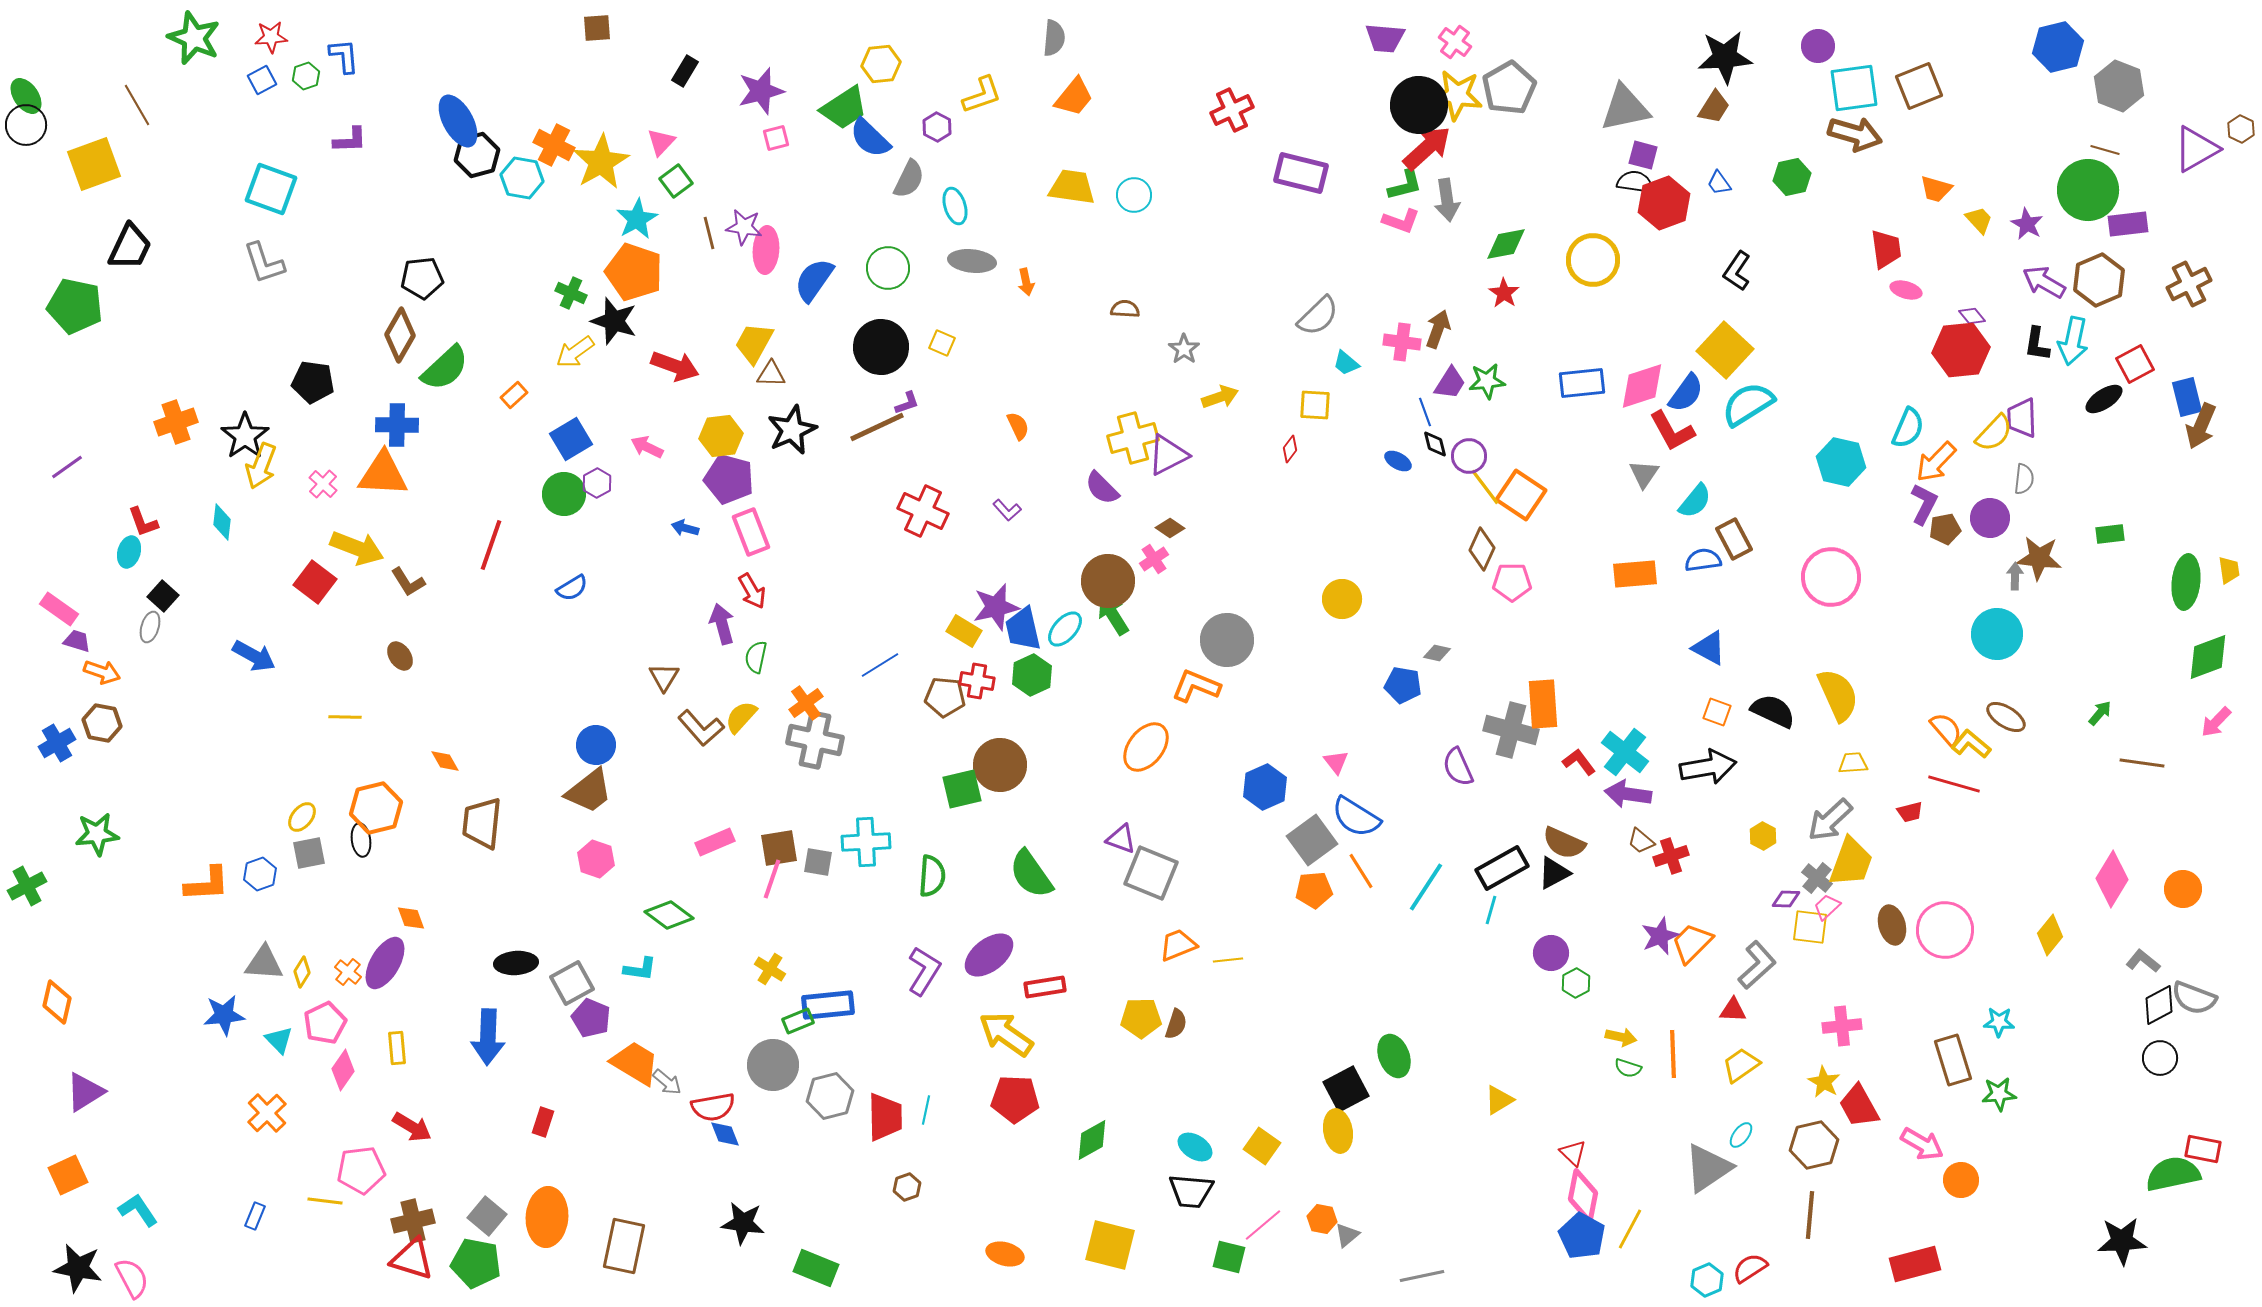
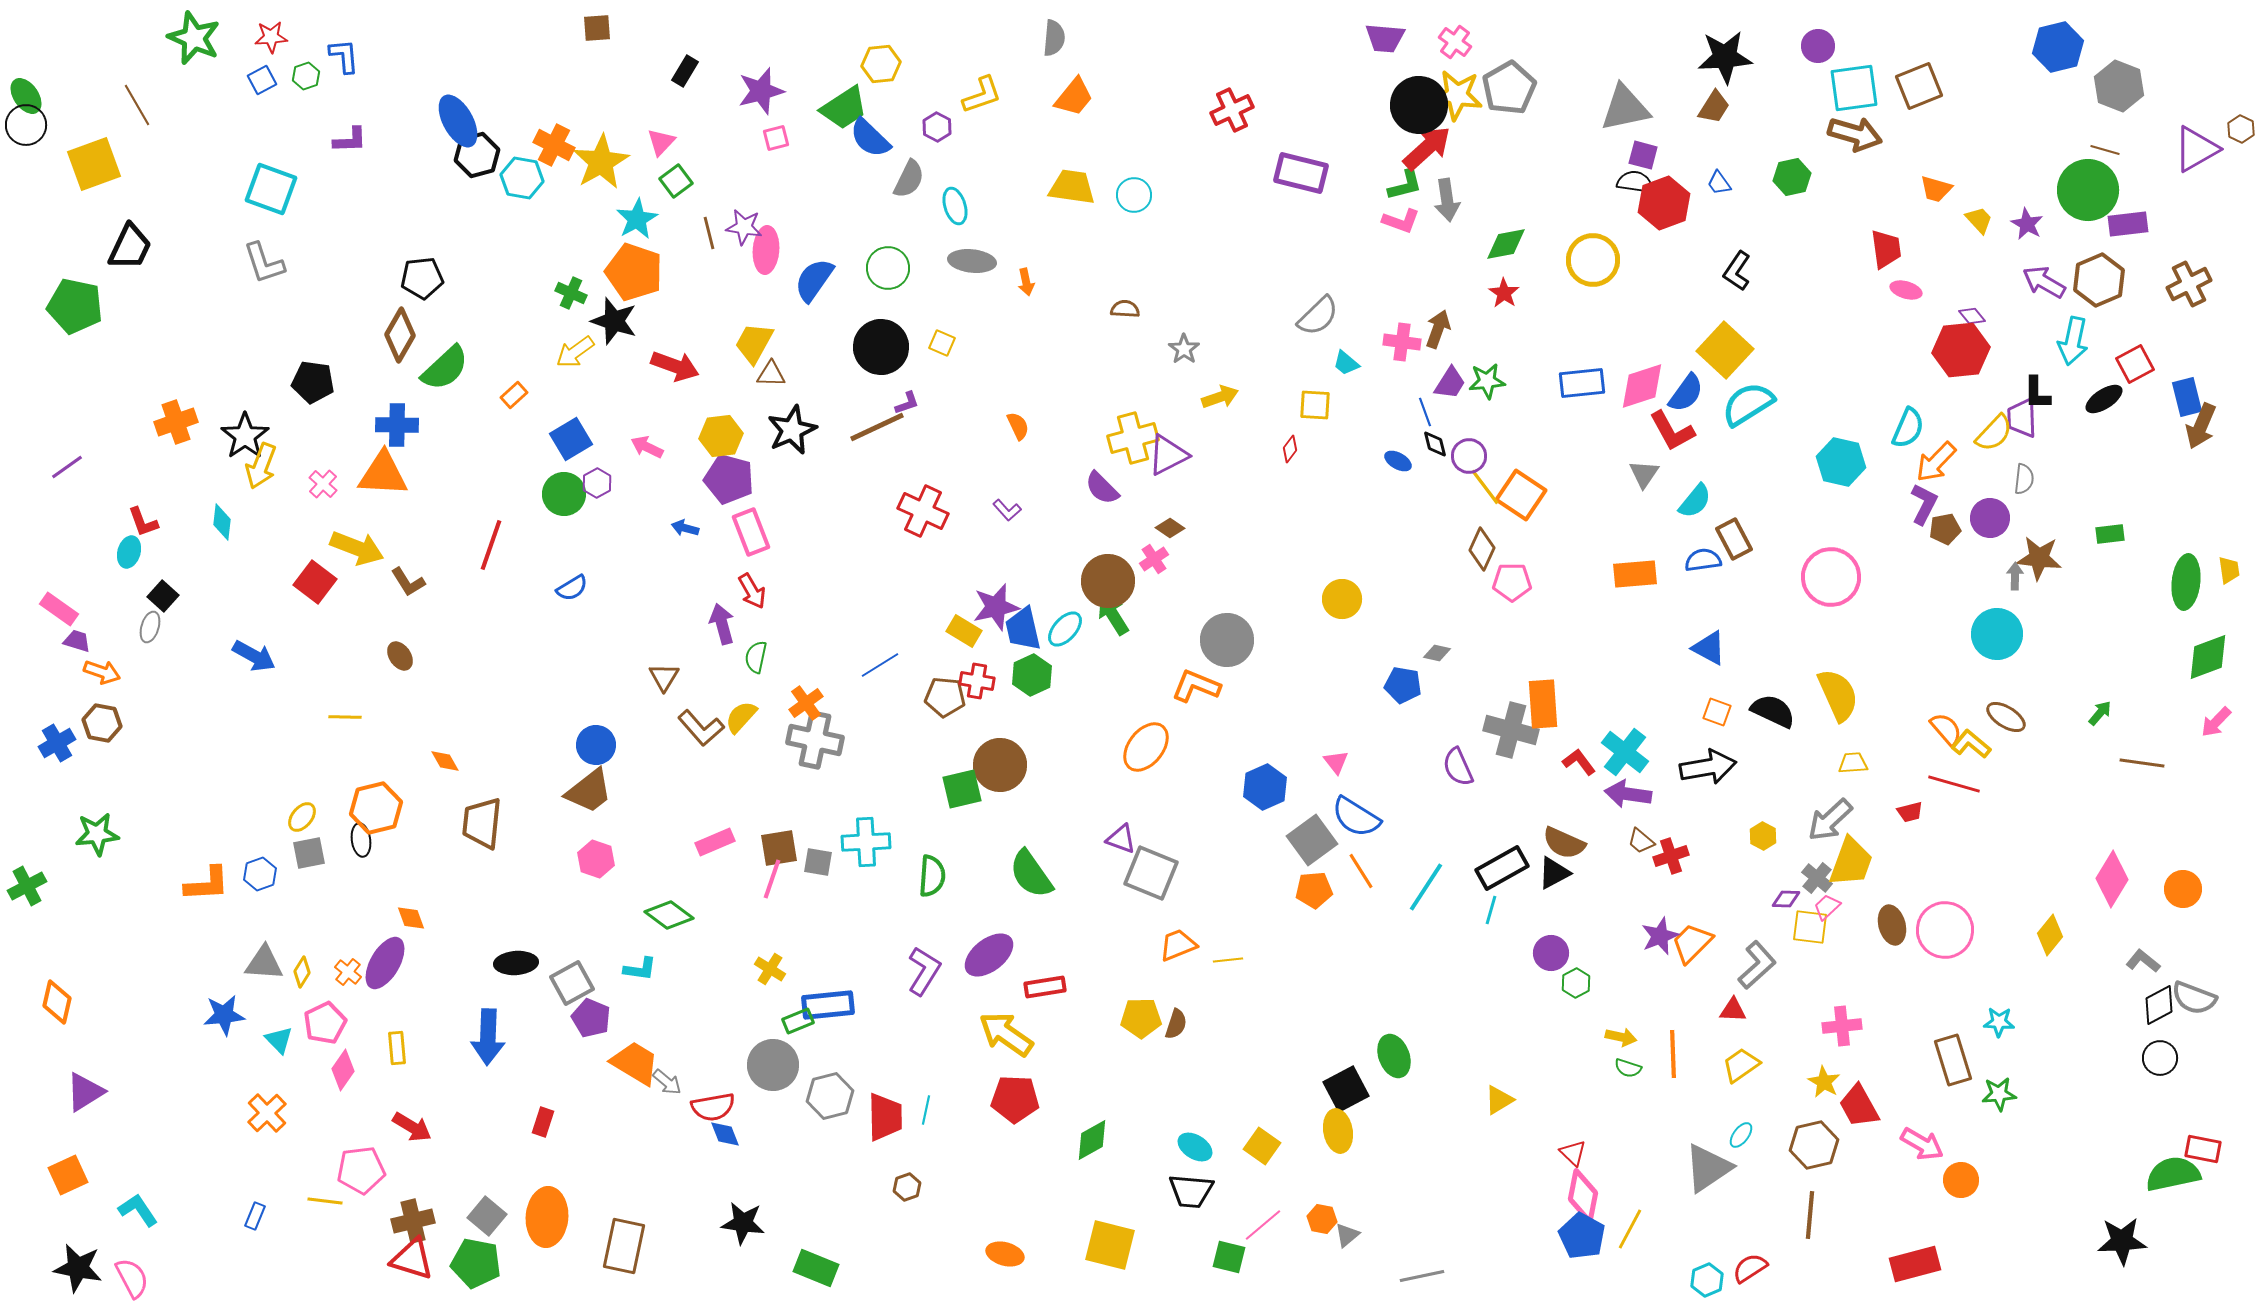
black L-shape at (2037, 344): moved 49 px down; rotated 9 degrees counterclockwise
